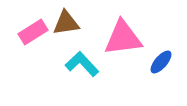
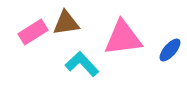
blue ellipse: moved 9 px right, 12 px up
